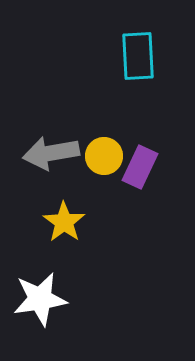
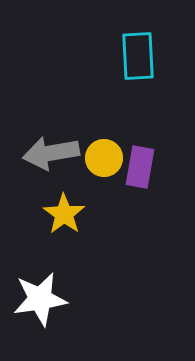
yellow circle: moved 2 px down
purple rectangle: rotated 15 degrees counterclockwise
yellow star: moved 8 px up
